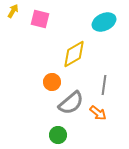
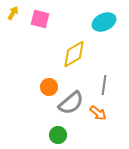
yellow arrow: moved 2 px down
orange circle: moved 3 px left, 5 px down
